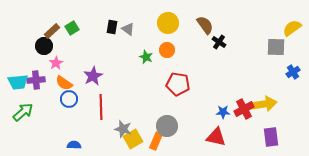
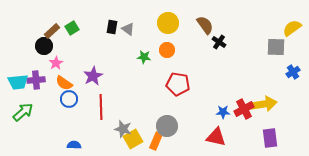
green star: moved 2 px left; rotated 16 degrees counterclockwise
purple rectangle: moved 1 px left, 1 px down
